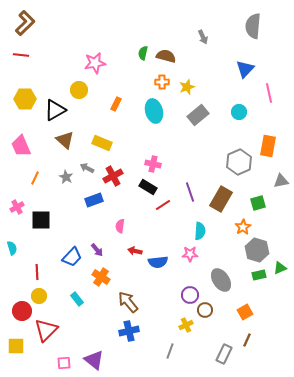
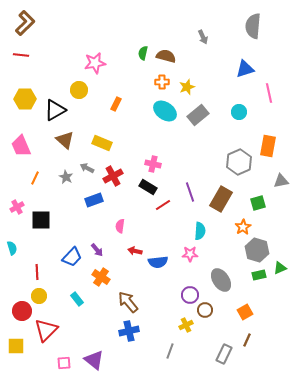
blue triangle at (245, 69): rotated 30 degrees clockwise
cyan ellipse at (154, 111): moved 11 px right; rotated 40 degrees counterclockwise
